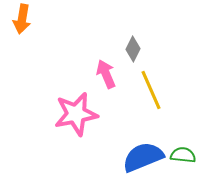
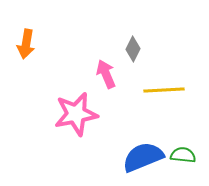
orange arrow: moved 4 px right, 25 px down
yellow line: moved 13 px right; rotated 69 degrees counterclockwise
